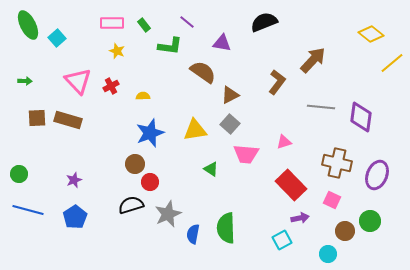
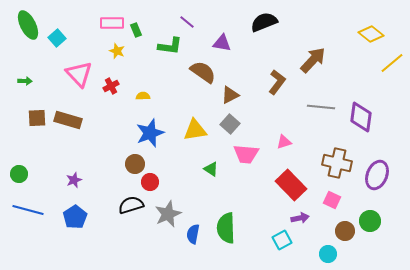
green rectangle at (144, 25): moved 8 px left, 5 px down; rotated 16 degrees clockwise
pink triangle at (78, 81): moved 1 px right, 7 px up
